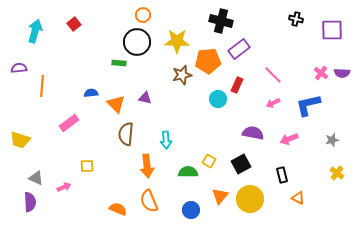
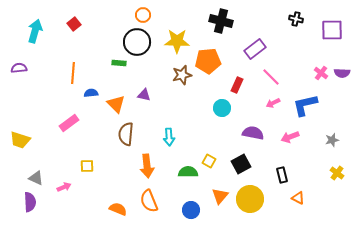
purple rectangle at (239, 49): moved 16 px right
pink line at (273, 75): moved 2 px left, 2 px down
orange line at (42, 86): moved 31 px right, 13 px up
purple triangle at (145, 98): moved 1 px left, 3 px up
cyan circle at (218, 99): moved 4 px right, 9 px down
blue L-shape at (308, 105): moved 3 px left
pink arrow at (289, 139): moved 1 px right, 2 px up
cyan arrow at (166, 140): moved 3 px right, 3 px up
